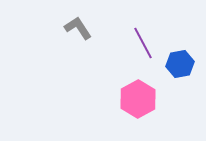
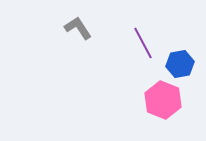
pink hexagon: moved 25 px right, 1 px down; rotated 9 degrees counterclockwise
